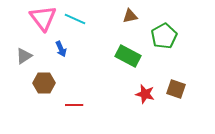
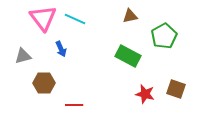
gray triangle: moved 1 px left; rotated 18 degrees clockwise
